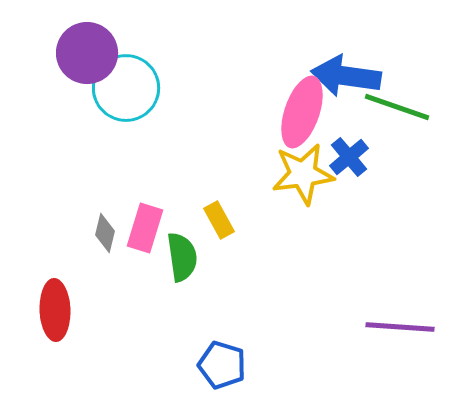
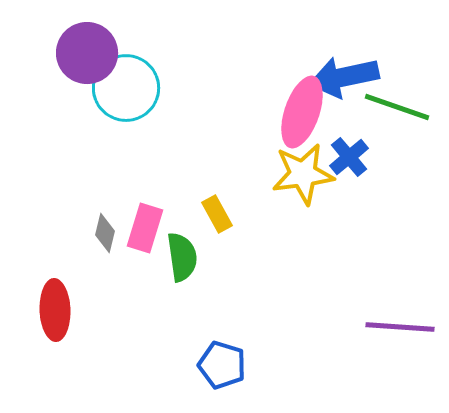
blue arrow: moved 2 px left, 1 px down; rotated 20 degrees counterclockwise
yellow rectangle: moved 2 px left, 6 px up
